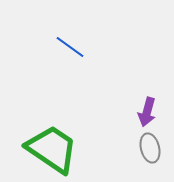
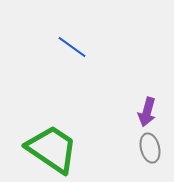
blue line: moved 2 px right
